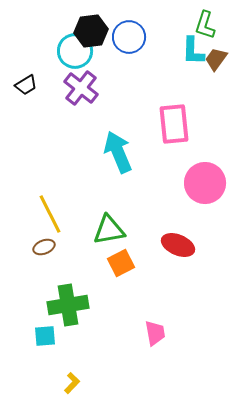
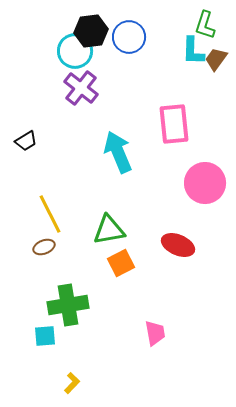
black trapezoid: moved 56 px down
